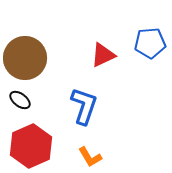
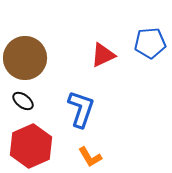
black ellipse: moved 3 px right, 1 px down
blue L-shape: moved 3 px left, 3 px down
